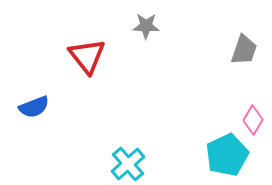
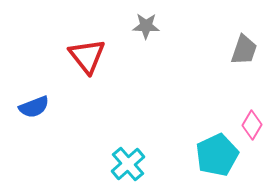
pink diamond: moved 1 px left, 5 px down
cyan pentagon: moved 10 px left
